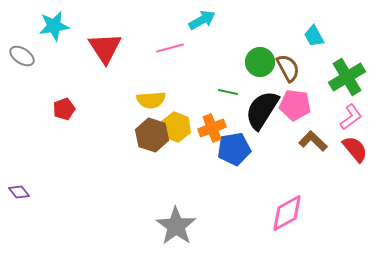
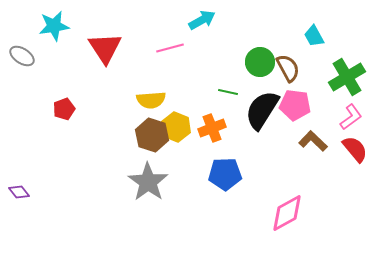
blue pentagon: moved 9 px left, 25 px down; rotated 8 degrees clockwise
gray star: moved 28 px left, 44 px up
